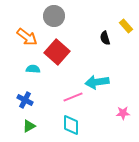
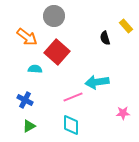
cyan semicircle: moved 2 px right
